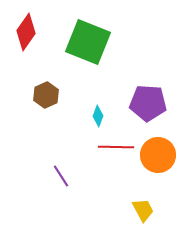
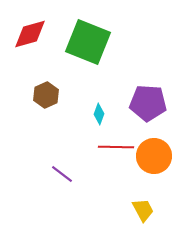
red diamond: moved 4 px right, 2 px down; rotated 39 degrees clockwise
cyan diamond: moved 1 px right, 2 px up
orange circle: moved 4 px left, 1 px down
purple line: moved 1 px right, 2 px up; rotated 20 degrees counterclockwise
